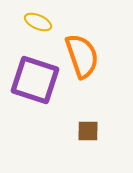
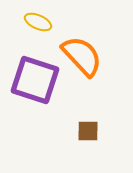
orange semicircle: rotated 24 degrees counterclockwise
